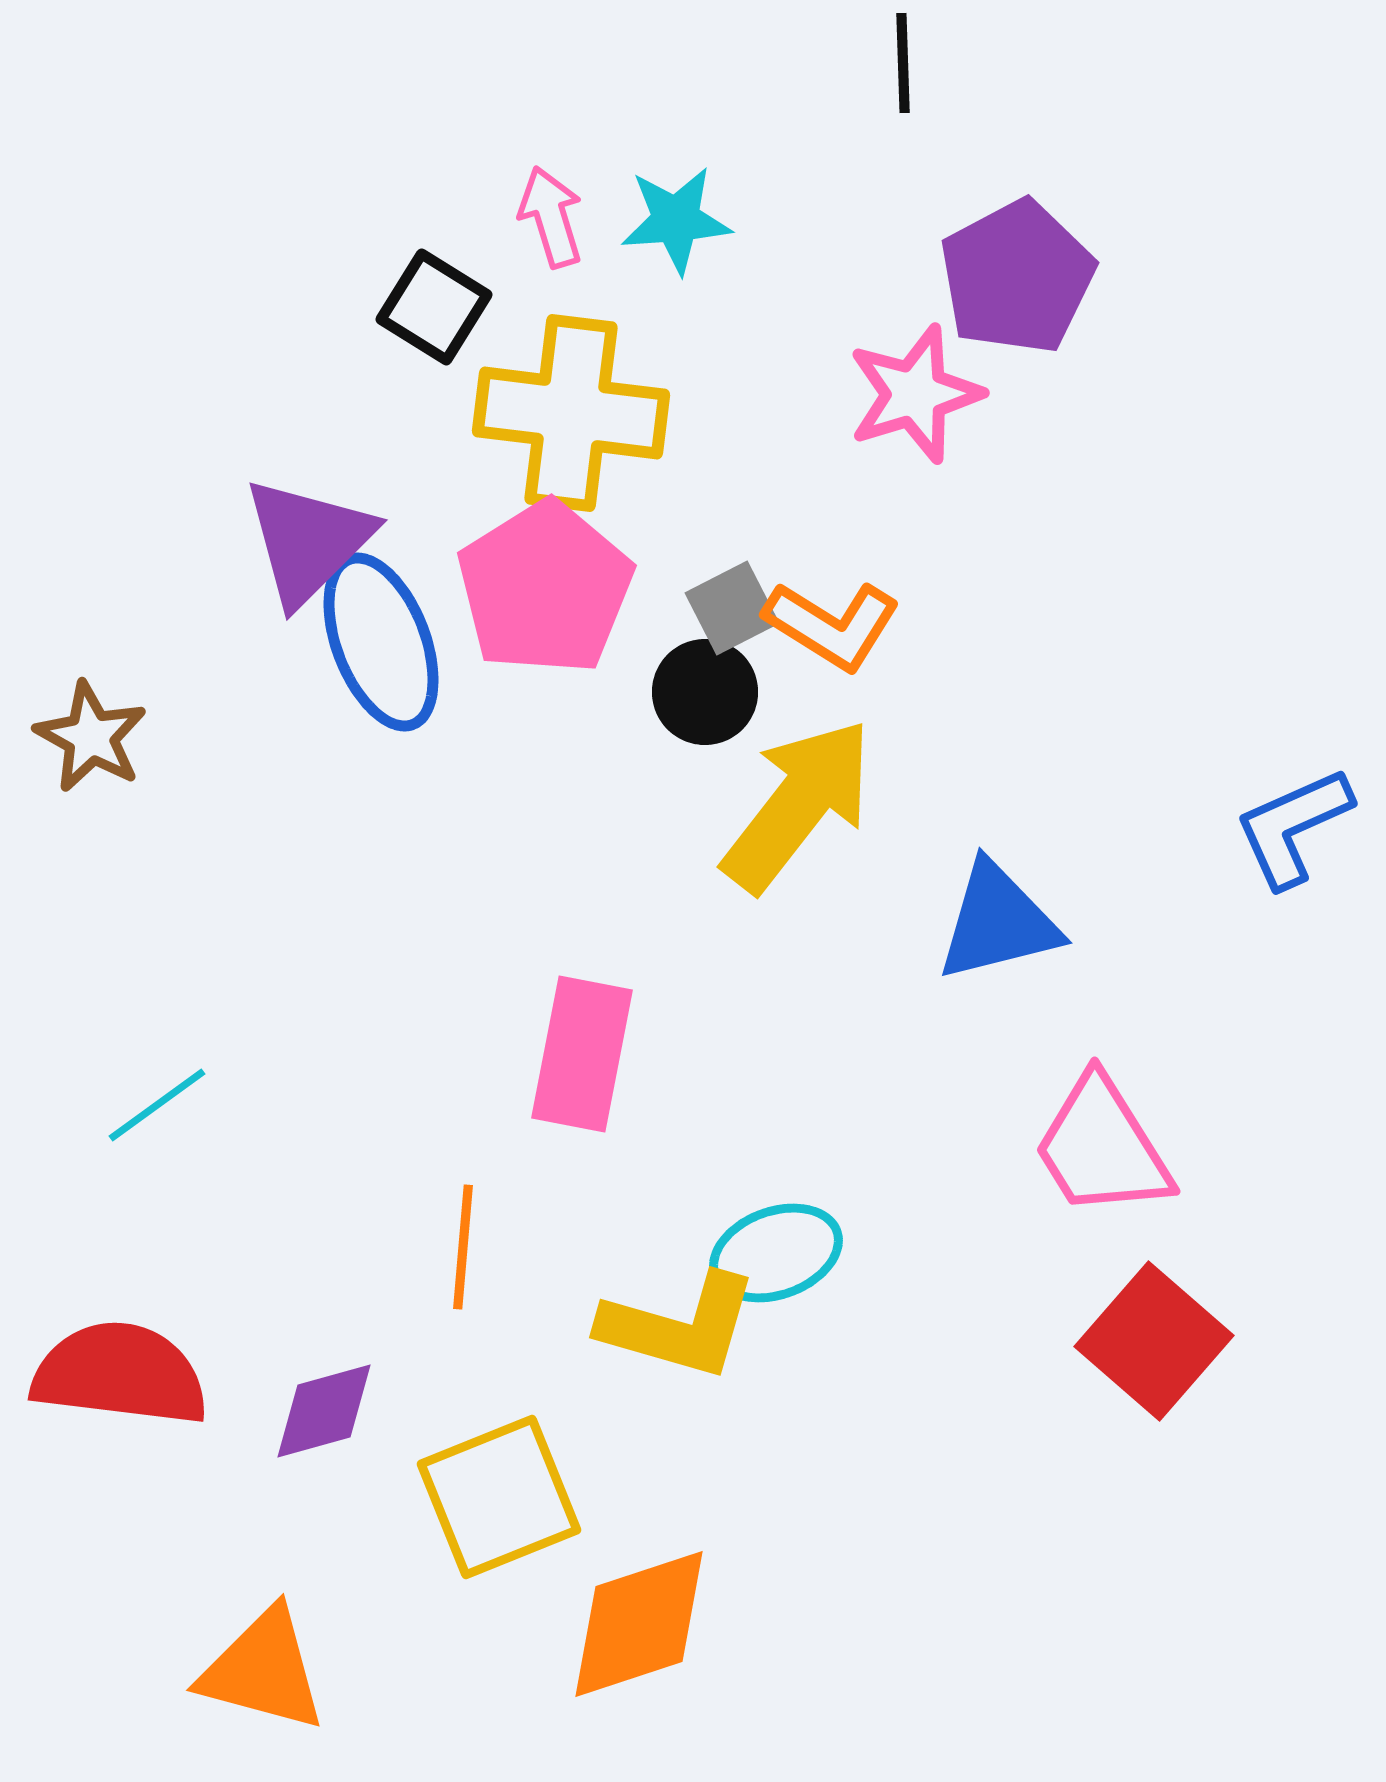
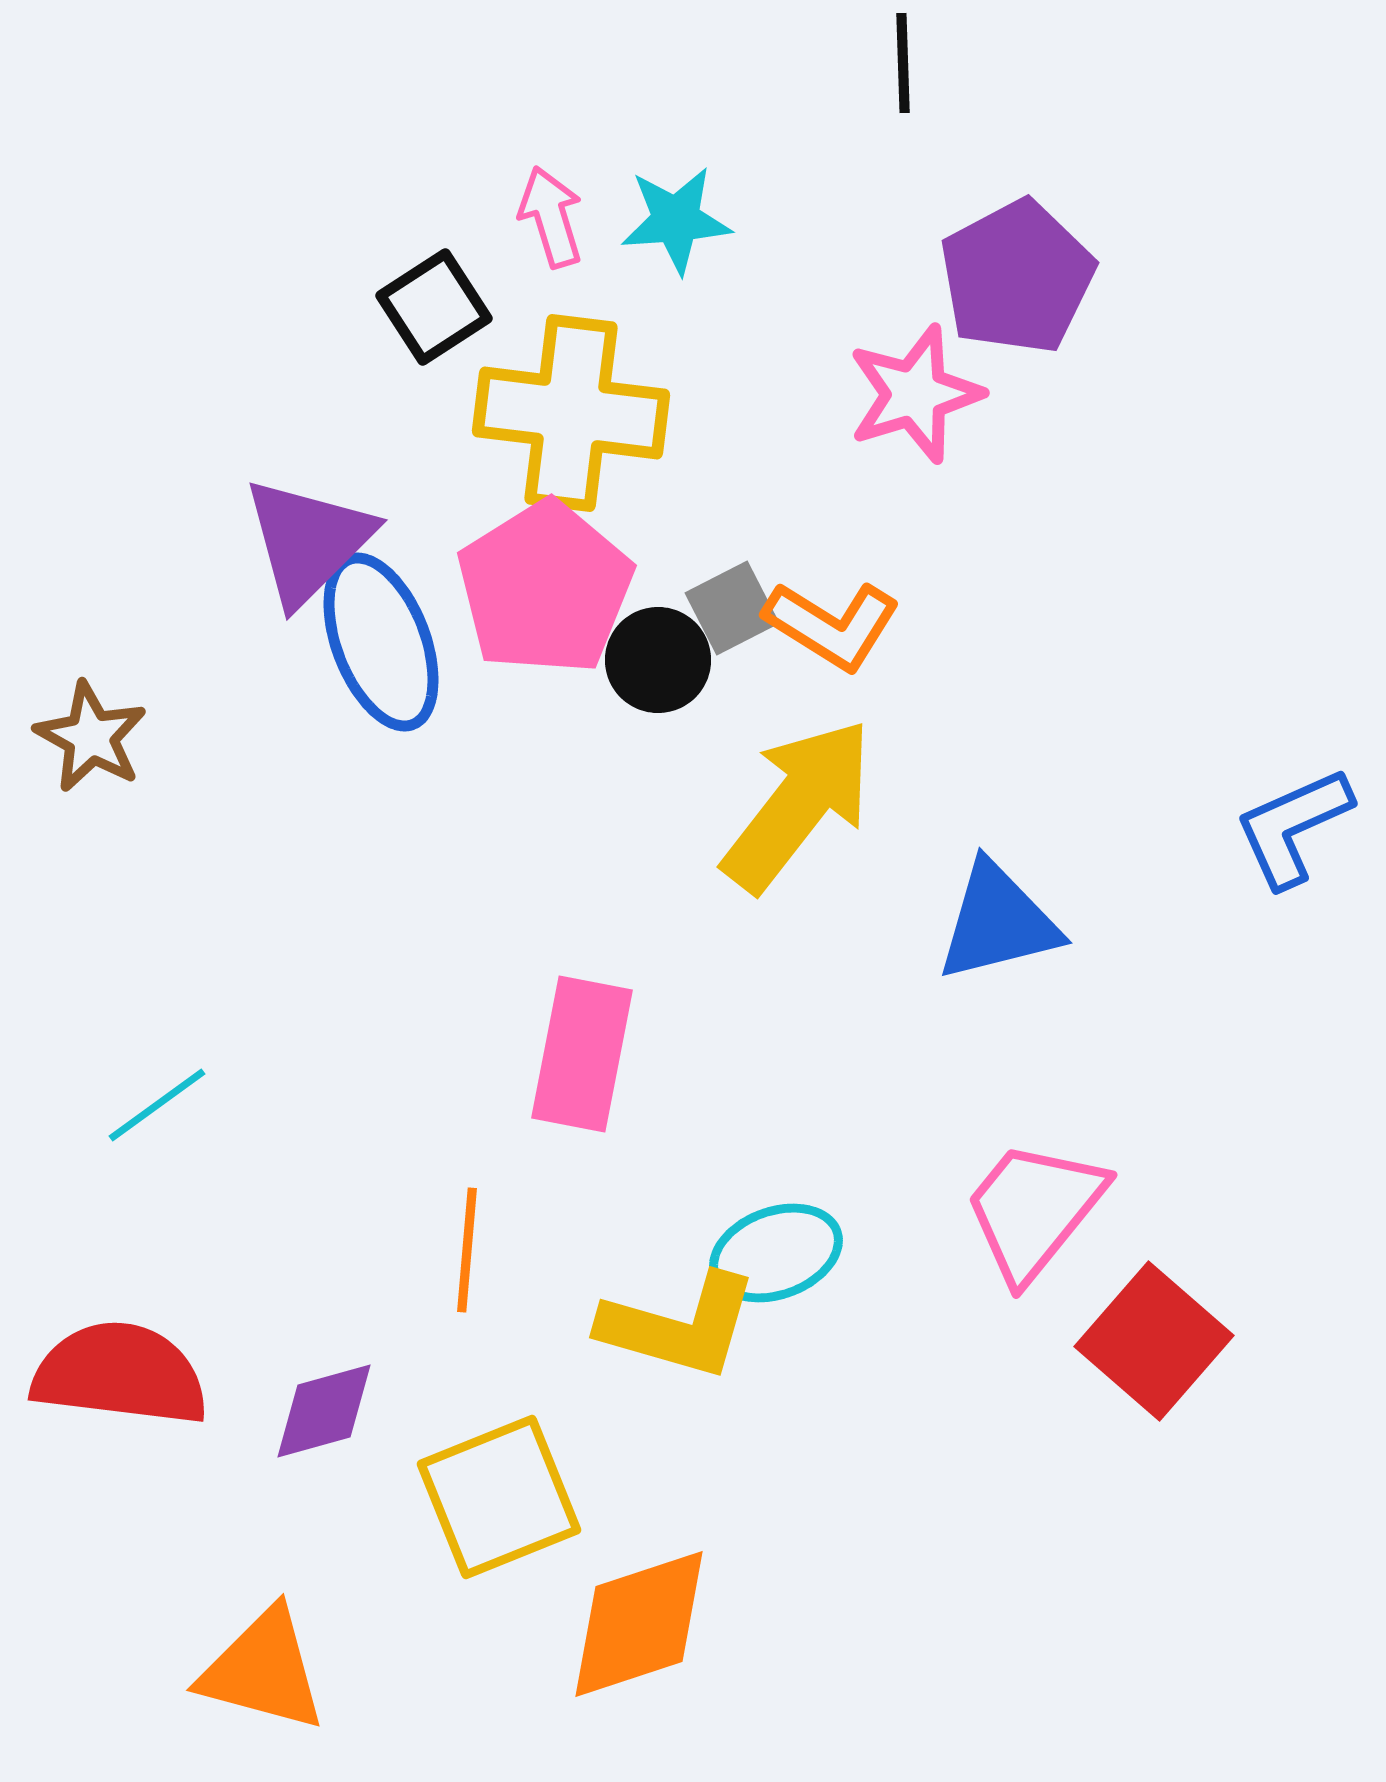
black square: rotated 25 degrees clockwise
black circle: moved 47 px left, 32 px up
pink trapezoid: moved 68 px left, 63 px down; rotated 71 degrees clockwise
orange line: moved 4 px right, 3 px down
